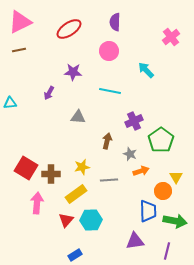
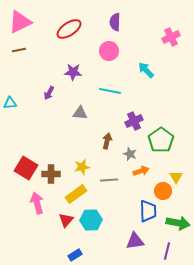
pink cross: rotated 12 degrees clockwise
gray triangle: moved 2 px right, 4 px up
pink arrow: rotated 20 degrees counterclockwise
green arrow: moved 3 px right, 2 px down
